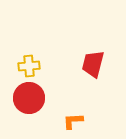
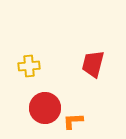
red circle: moved 16 px right, 10 px down
